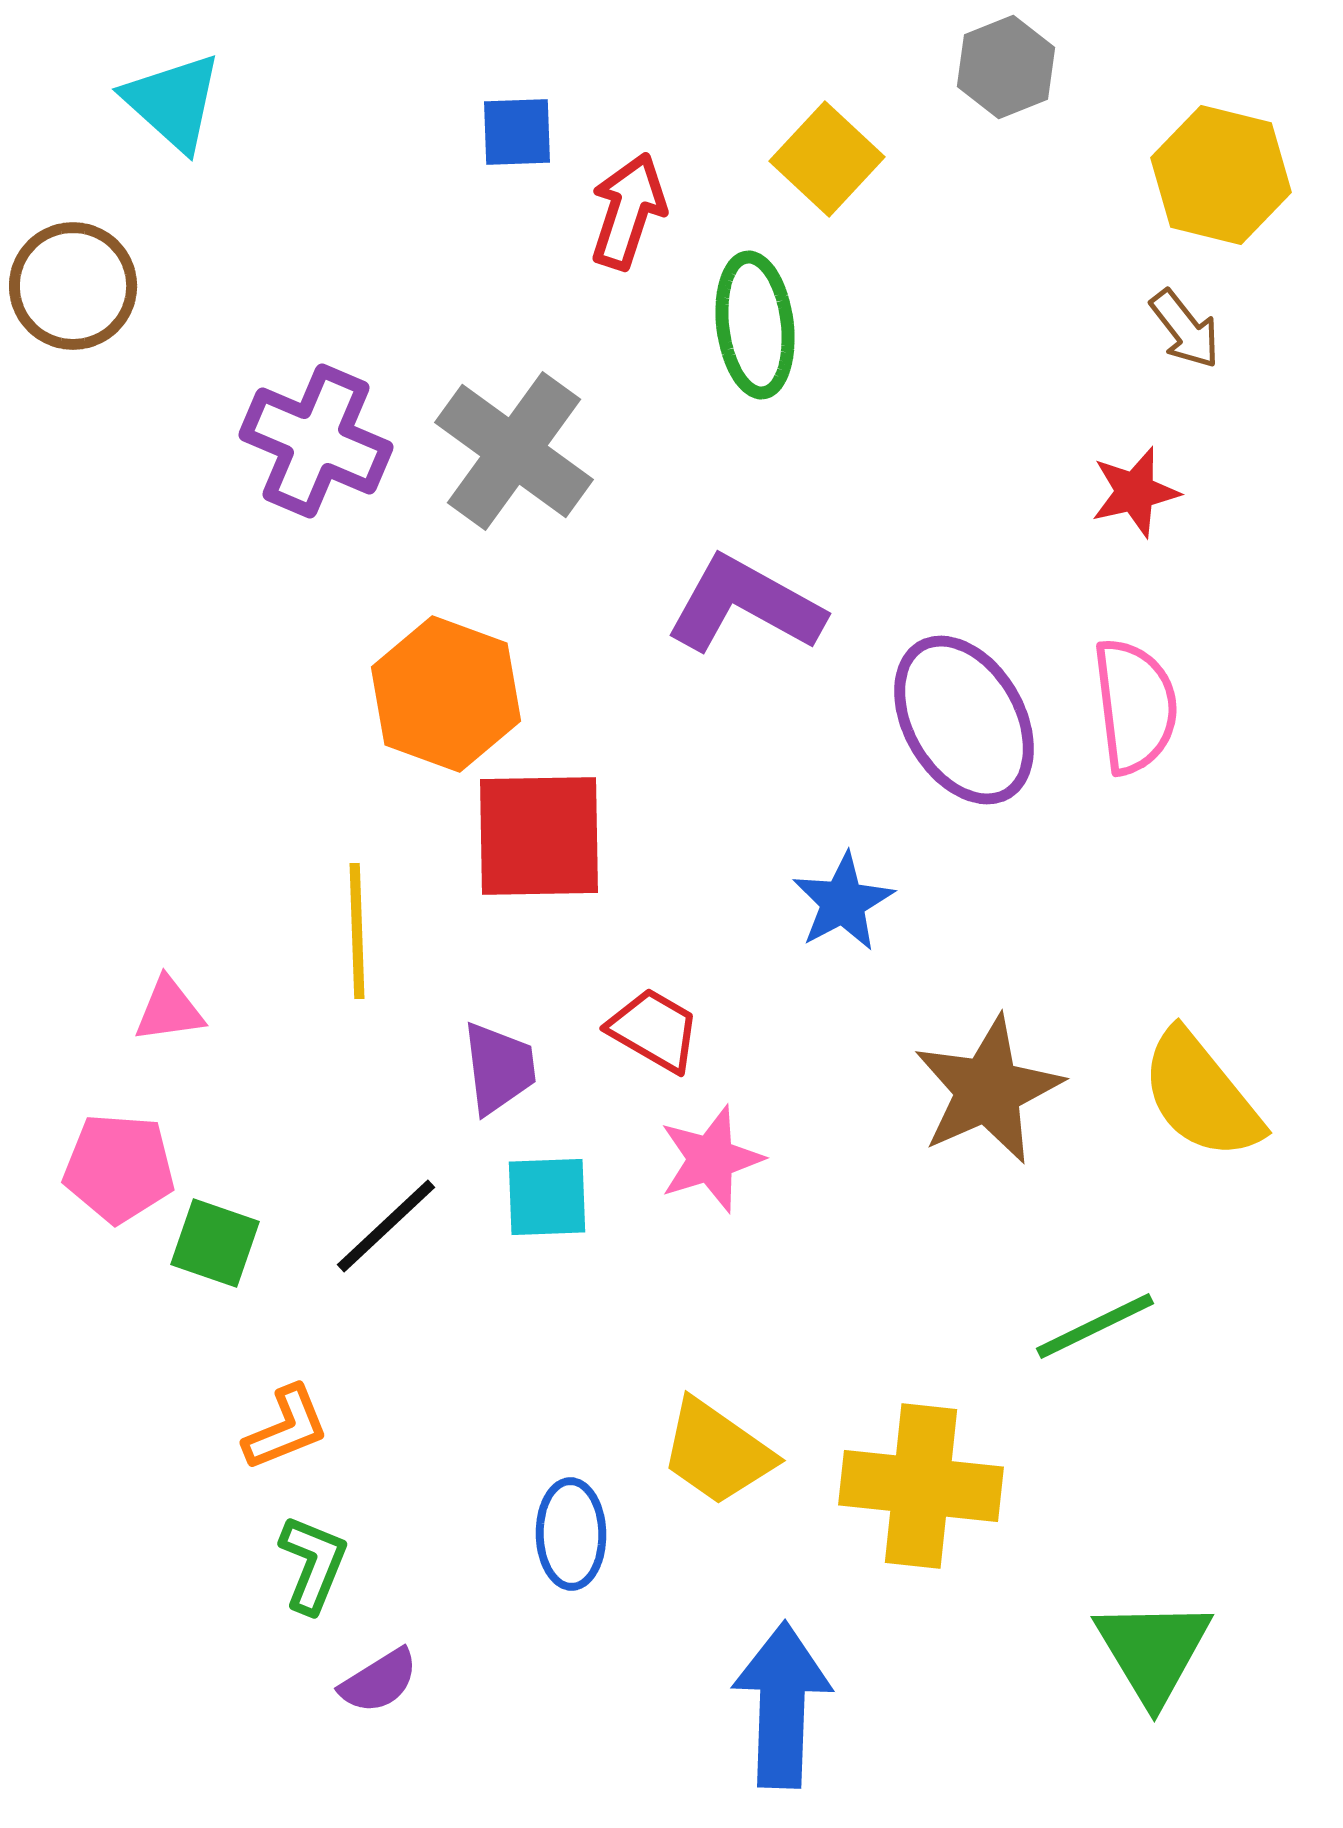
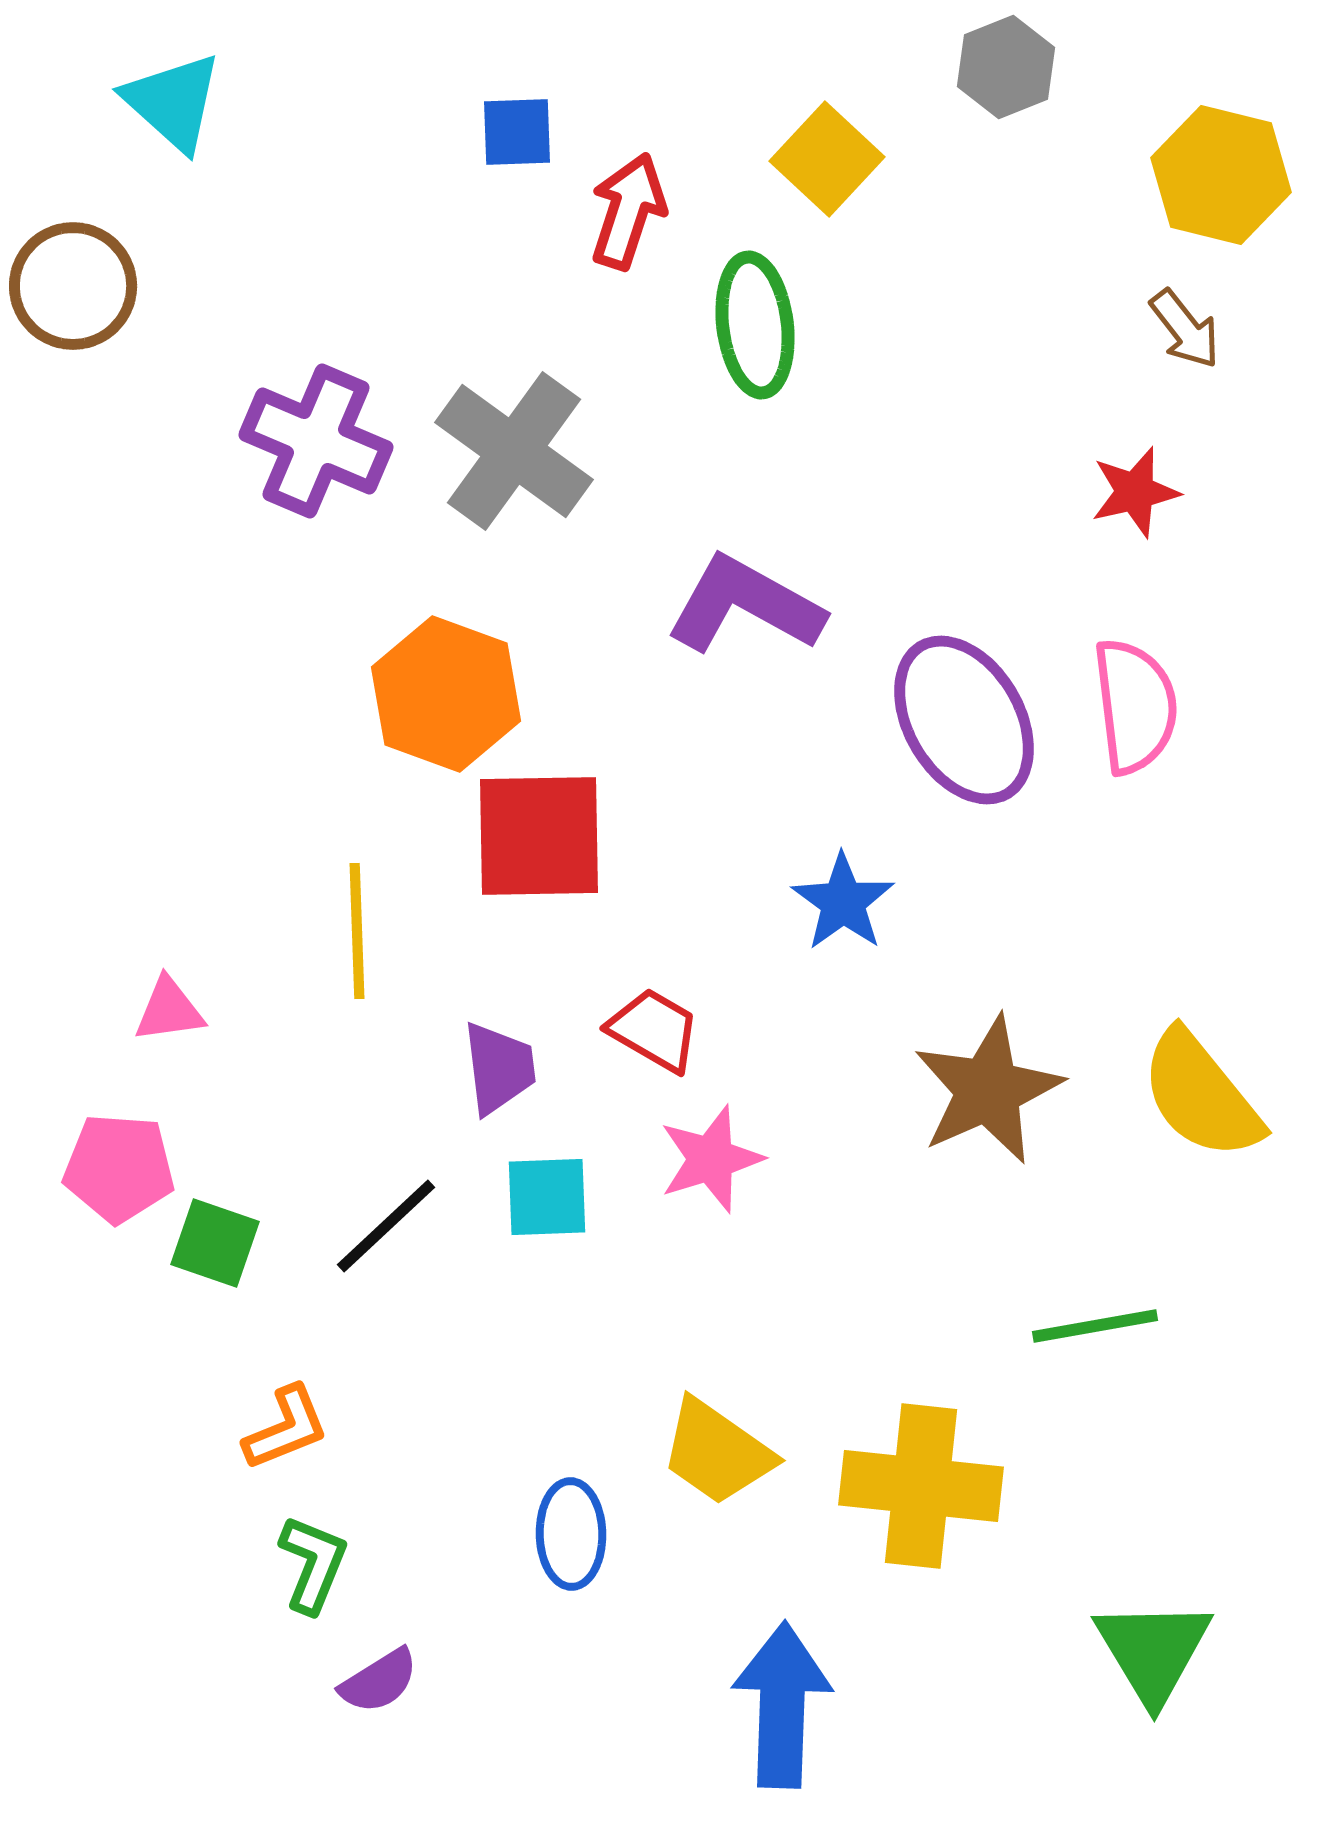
blue star: rotated 8 degrees counterclockwise
green line: rotated 16 degrees clockwise
